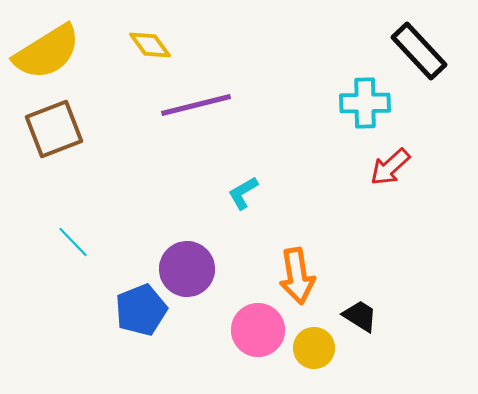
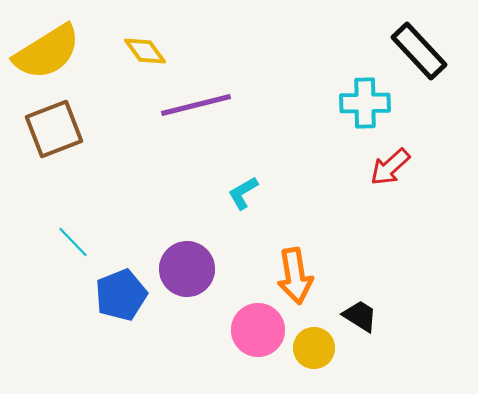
yellow diamond: moved 5 px left, 6 px down
orange arrow: moved 2 px left
blue pentagon: moved 20 px left, 15 px up
